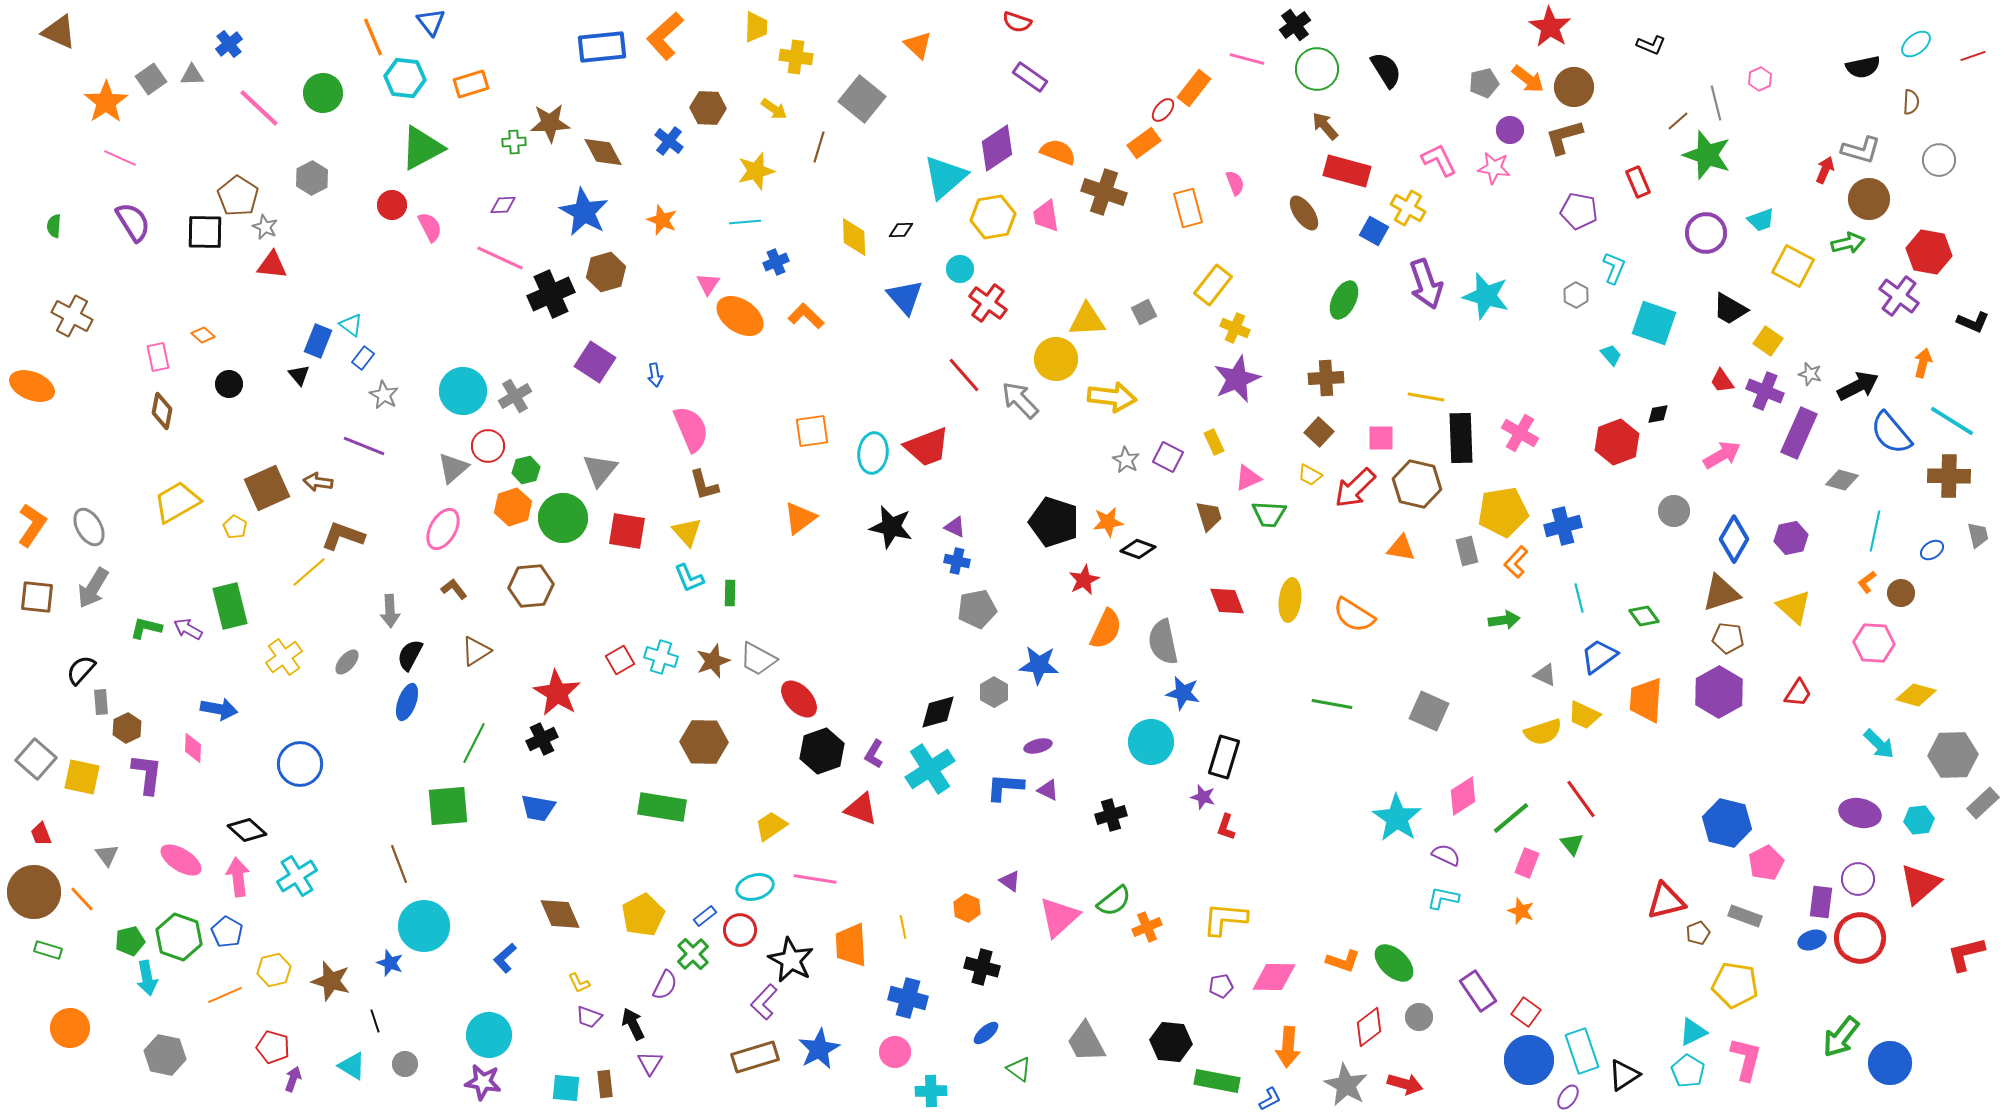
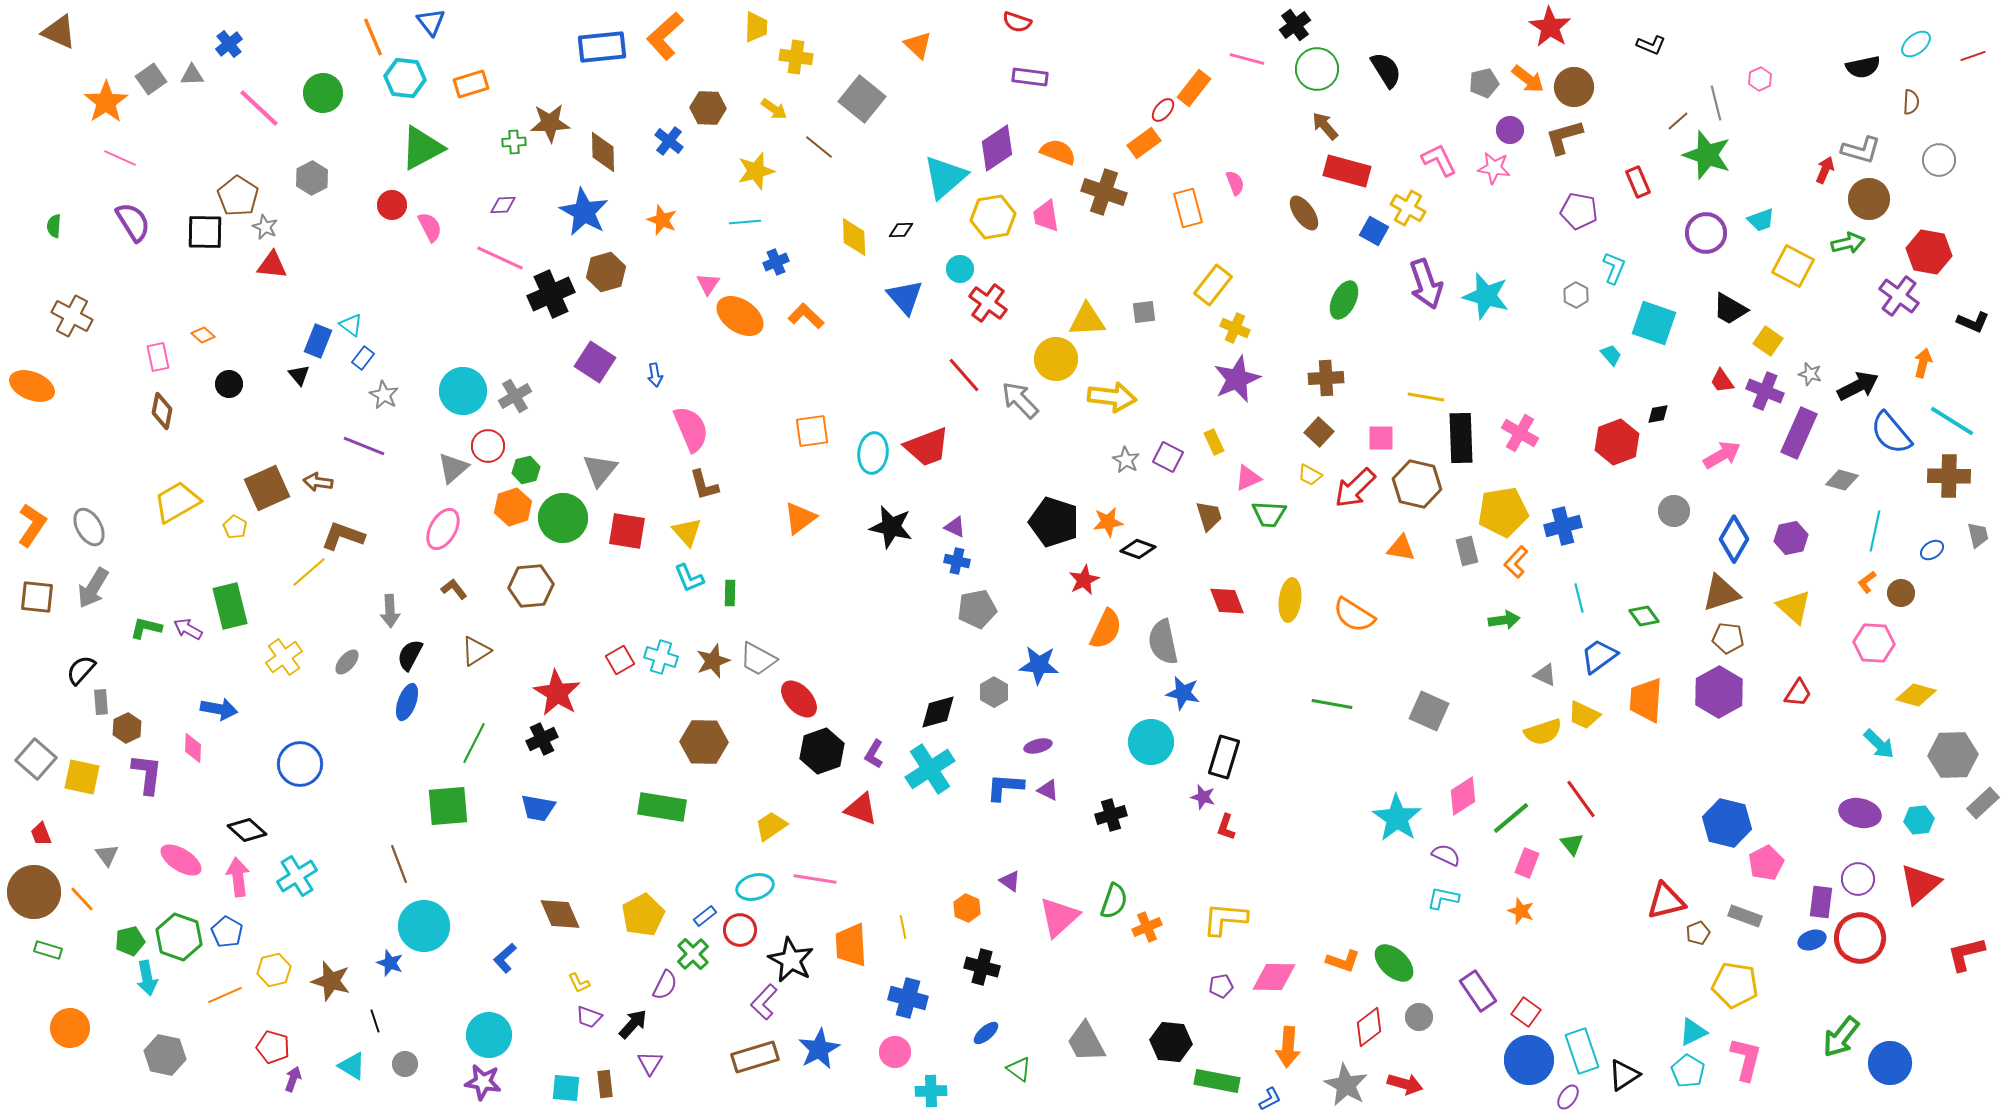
purple rectangle at (1030, 77): rotated 28 degrees counterclockwise
brown line at (819, 147): rotated 68 degrees counterclockwise
brown diamond at (603, 152): rotated 27 degrees clockwise
gray square at (1144, 312): rotated 20 degrees clockwise
green semicircle at (1114, 901): rotated 33 degrees counterclockwise
black arrow at (633, 1024): rotated 68 degrees clockwise
